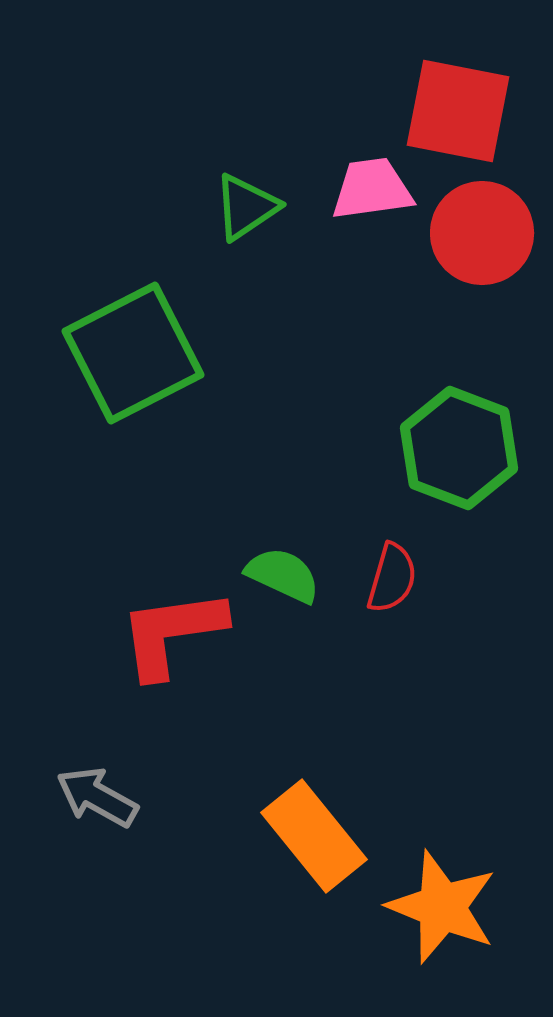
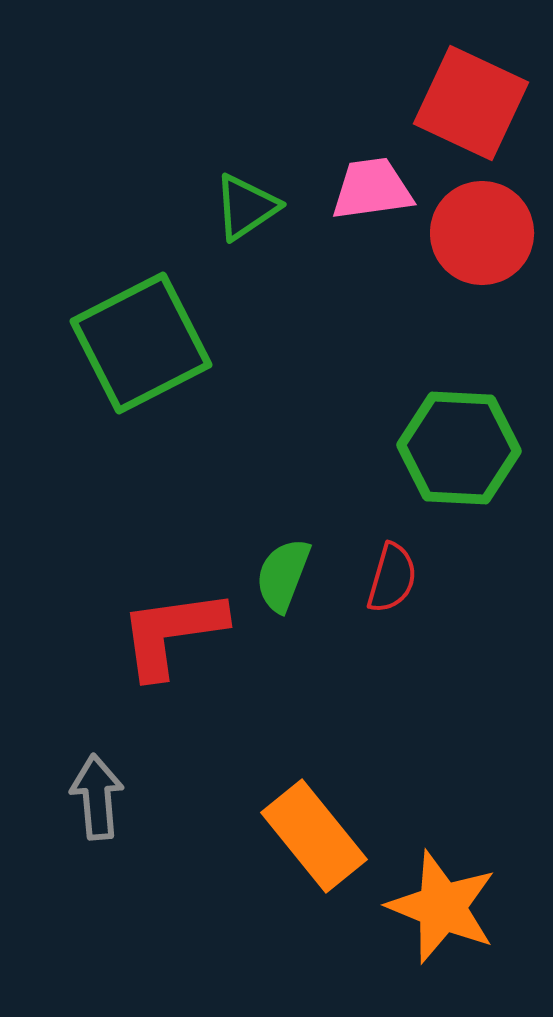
red square: moved 13 px right, 8 px up; rotated 14 degrees clockwise
green square: moved 8 px right, 10 px up
green hexagon: rotated 18 degrees counterclockwise
green semicircle: rotated 94 degrees counterclockwise
gray arrow: rotated 56 degrees clockwise
